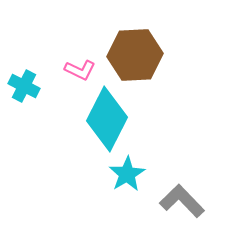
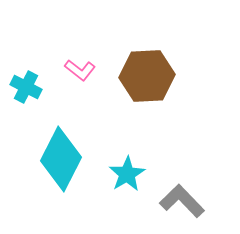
brown hexagon: moved 12 px right, 21 px down
pink L-shape: rotated 12 degrees clockwise
cyan cross: moved 2 px right, 1 px down
cyan diamond: moved 46 px left, 40 px down
